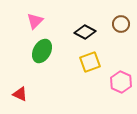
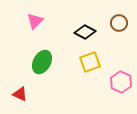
brown circle: moved 2 px left, 1 px up
green ellipse: moved 11 px down
